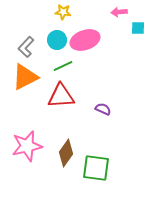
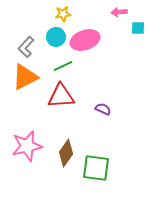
yellow star: moved 2 px down; rotated 14 degrees counterclockwise
cyan circle: moved 1 px left, 3 px up
